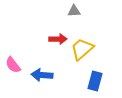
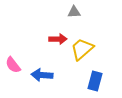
gray triangle: moved 1 px down
